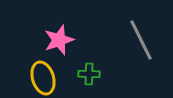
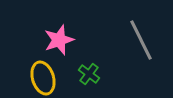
green cross: rotated 35 degrees clockwise
